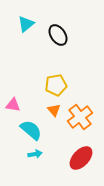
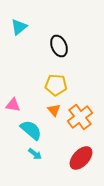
cyan triangle: moved 7 px left, 3 px down
black ellipse: moved 1 px right, 11 px down; rotated 10 degrees clockwise
yellow pentagon: rotated 15 degrees clockwise
cyan arrow: rotated 48 degrees clockwise
